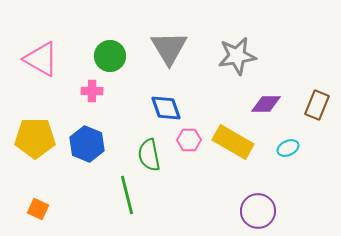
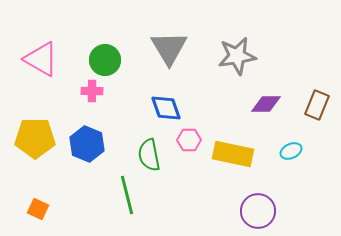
green circle: moved 5 px left, 4 px down
yellow rectangle: moved 12 px down; rotated 18 degrees counterclockwise
cyan ellipse: moved 3 px right, 3 px down
